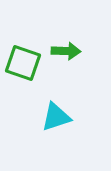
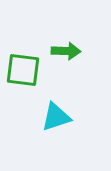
green square: moved 7 px down; rotated 12 degrees counterclockwise
